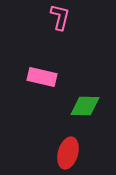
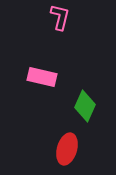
green diamond: rotated 68 degrees counterclockwise
red ellipse: moved 1 px left, 4 px up
